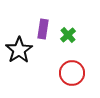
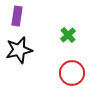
purple rectangle: moved 26 px left, 13 px up
black star: rotated 20 degrees clockwise
